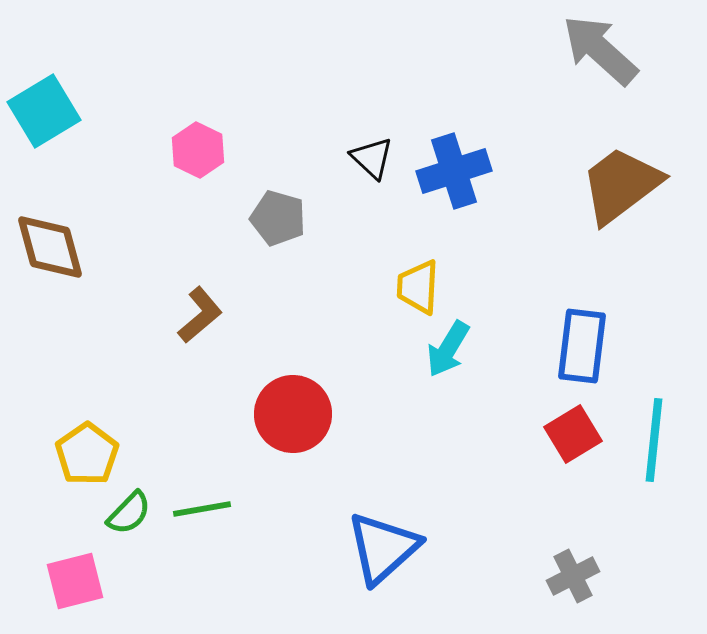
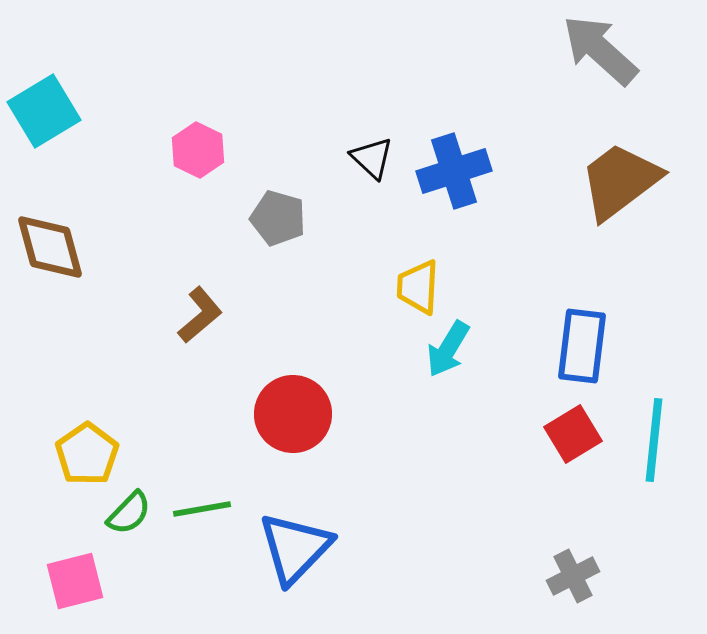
brown trapezoid: moved 1 px left, 4 px up
blue triangle: moved 88 px left; rotated 4 degrees counterclockwise
